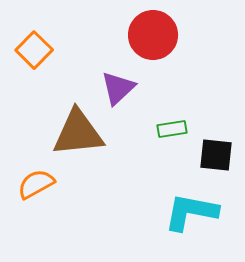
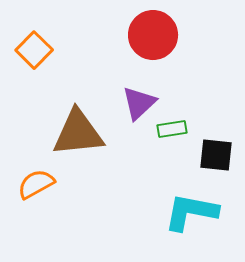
purple triangle: moved 21 px right, 15 px down
